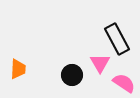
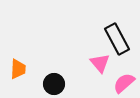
pink triangle: rotated 10 degrees counterclockwise
black circle: moved 18 px left, 9 px down
pink semicircle: rotated 75 degrees counterclockwise
